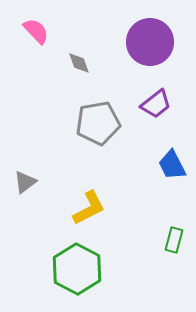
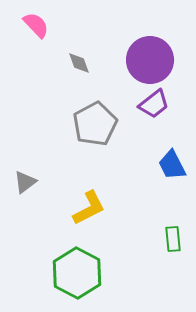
pink semicircle: moved 6 px up
purple circle: moved 18 px down
purple trapezoid: moved 2 px left
gray pentagon: moved 3 px left, 1 px down; rotated 18 degrees counterclockwise
green rectangle: moved 1 px left, 1 px up; rotated 20 degrees counterclockwise
green hexagon: moved 4 px down
